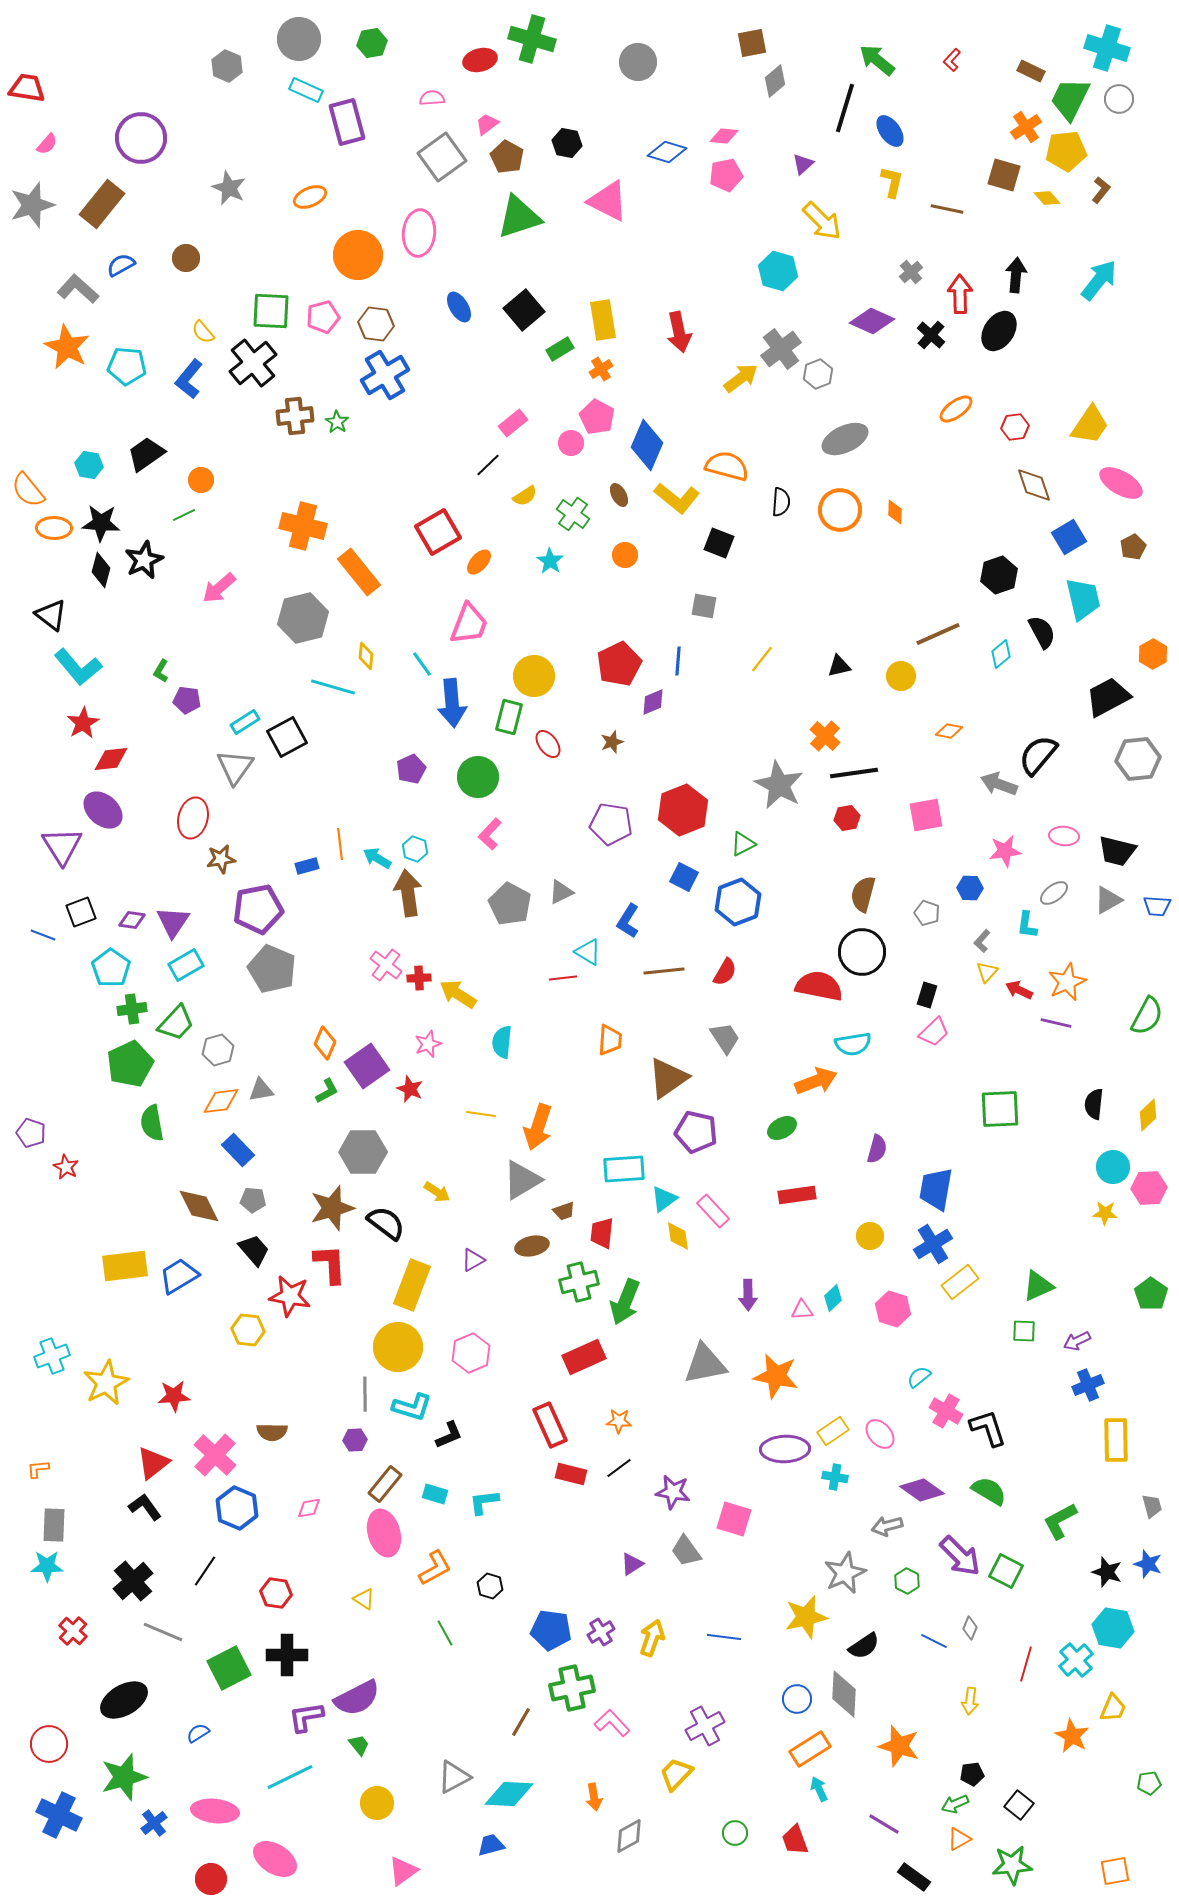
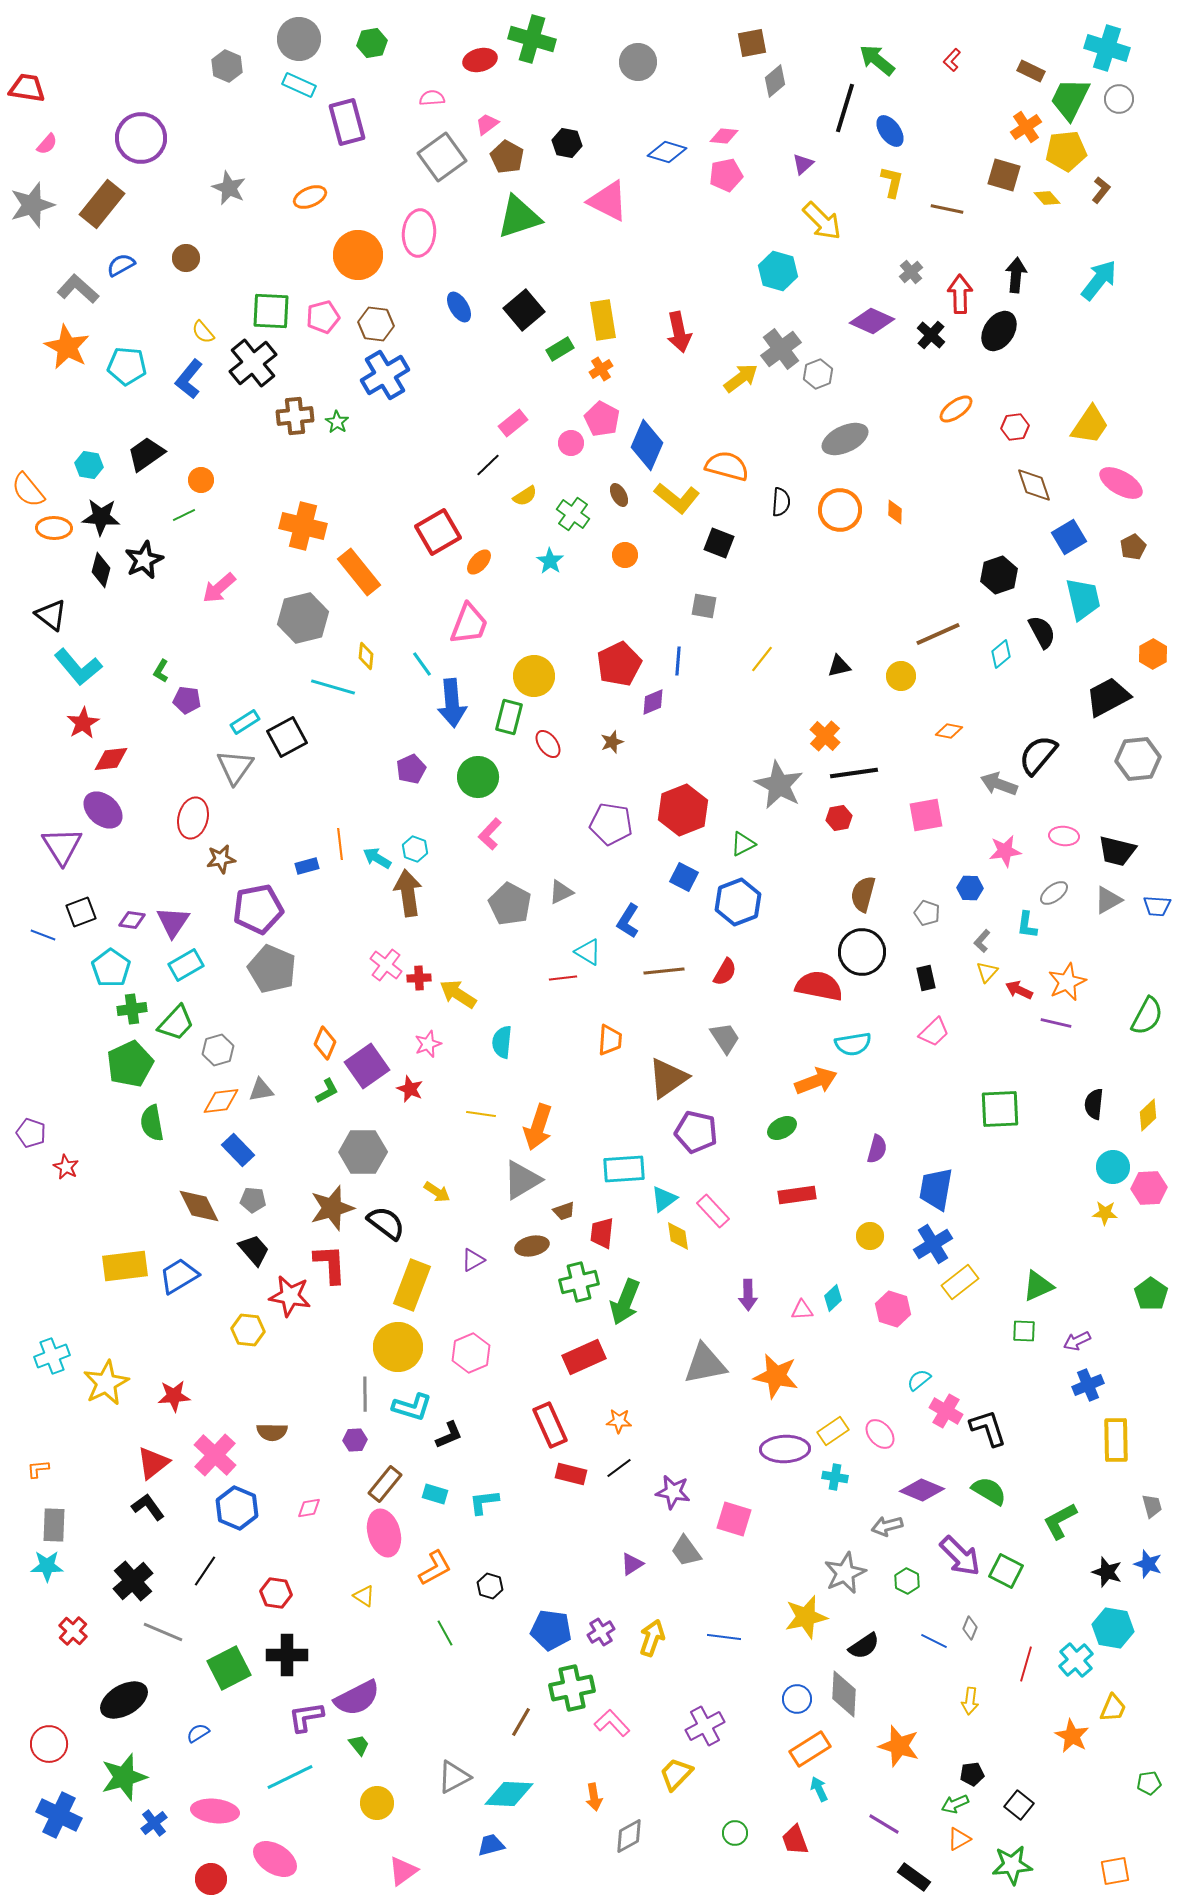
cyan rectangle at (306, 90): moved 7 px left, 5 px up
pink pentagon at (597, 417): moved 5 px right, 2 px down
black star at (101, 523): moved 6 px up
red hexagon at (847, 818): moved 8 px left
black rectangle at (927, 995): moved 1 px left, 17 px up; rotated 30 degrees counterclockwise
cyan semicircle at (919, 1377): moved 3 px down
purple diamond at (922, 1490): rotated 12 degrees counterclockwise
black L-shape at (145, 1507): moved 3 px right
yellow triangle at (364, 1599): moved 3 px up
